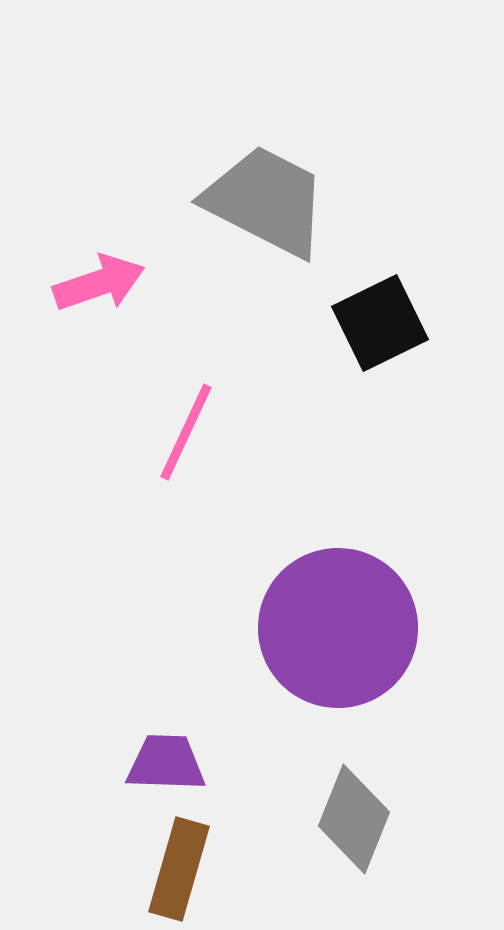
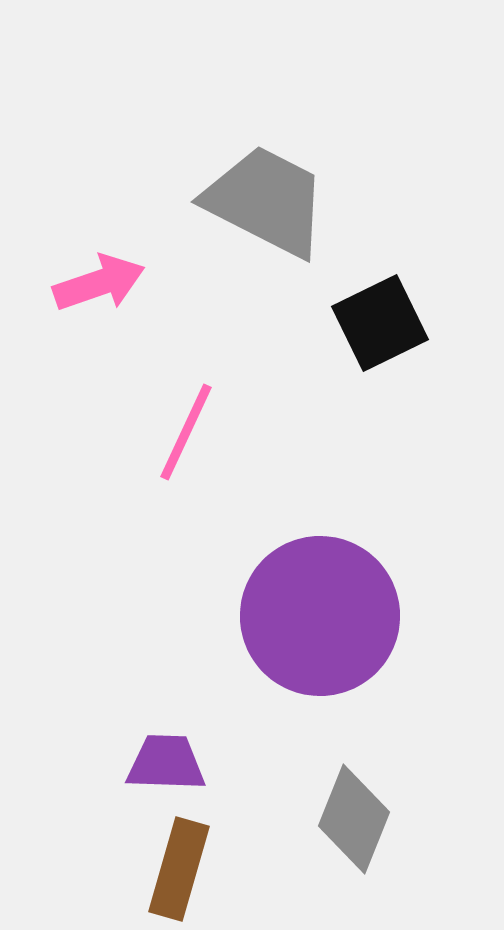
purple circle: moved 18 px left, 12 px up
